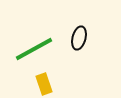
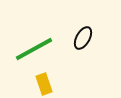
black ellipse: moved 4 px right; rotated 15 degrees clockwise
